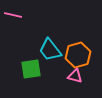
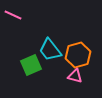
pink line: rotated 12 degrees clockwise
green square: moved 4 px up; rotated 15 degrees counterclockwise
